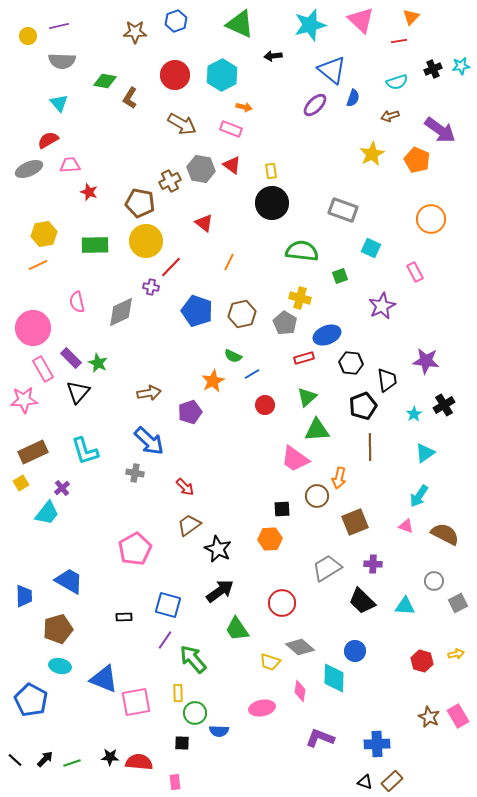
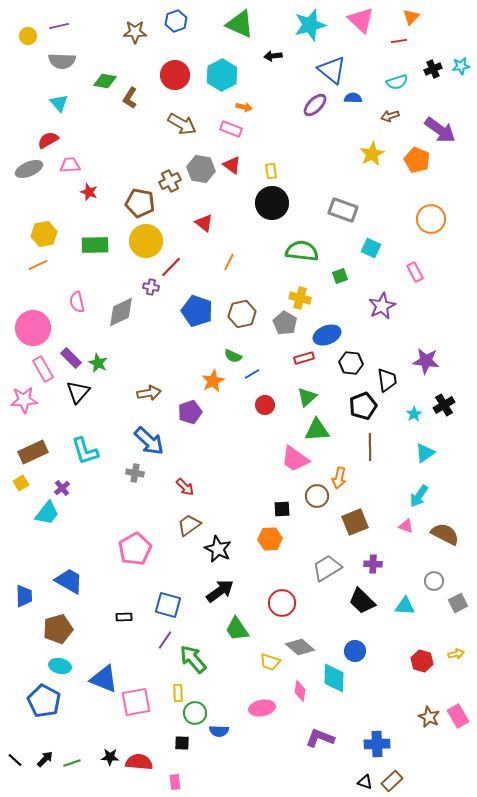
blue semicircle at (353, 98): rotated 108 degrees counterclockwise
blue pentagon at (31, 700): moved 13 px right, 1 px down
